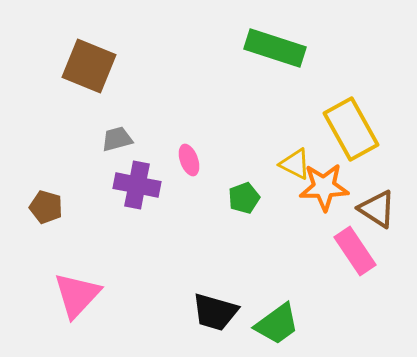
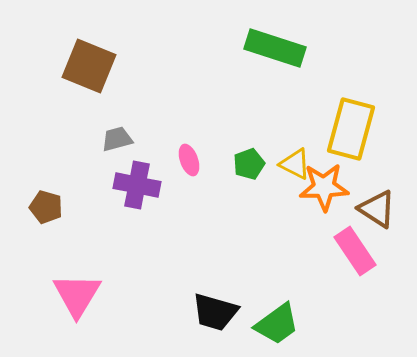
yellow rectangle: rotated 44 degrees clockwise
green pentagon: moved 5 px right, 34 px up
pink triangle: rotated 12 degrees counterclockwise
